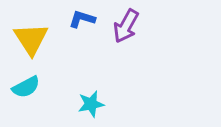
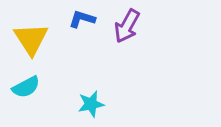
purple arrow: moved 1 px right
